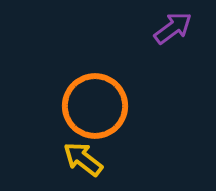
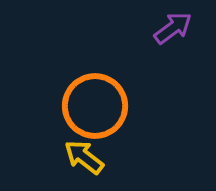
yellow arrow: moved 1 px right, 2 px up
